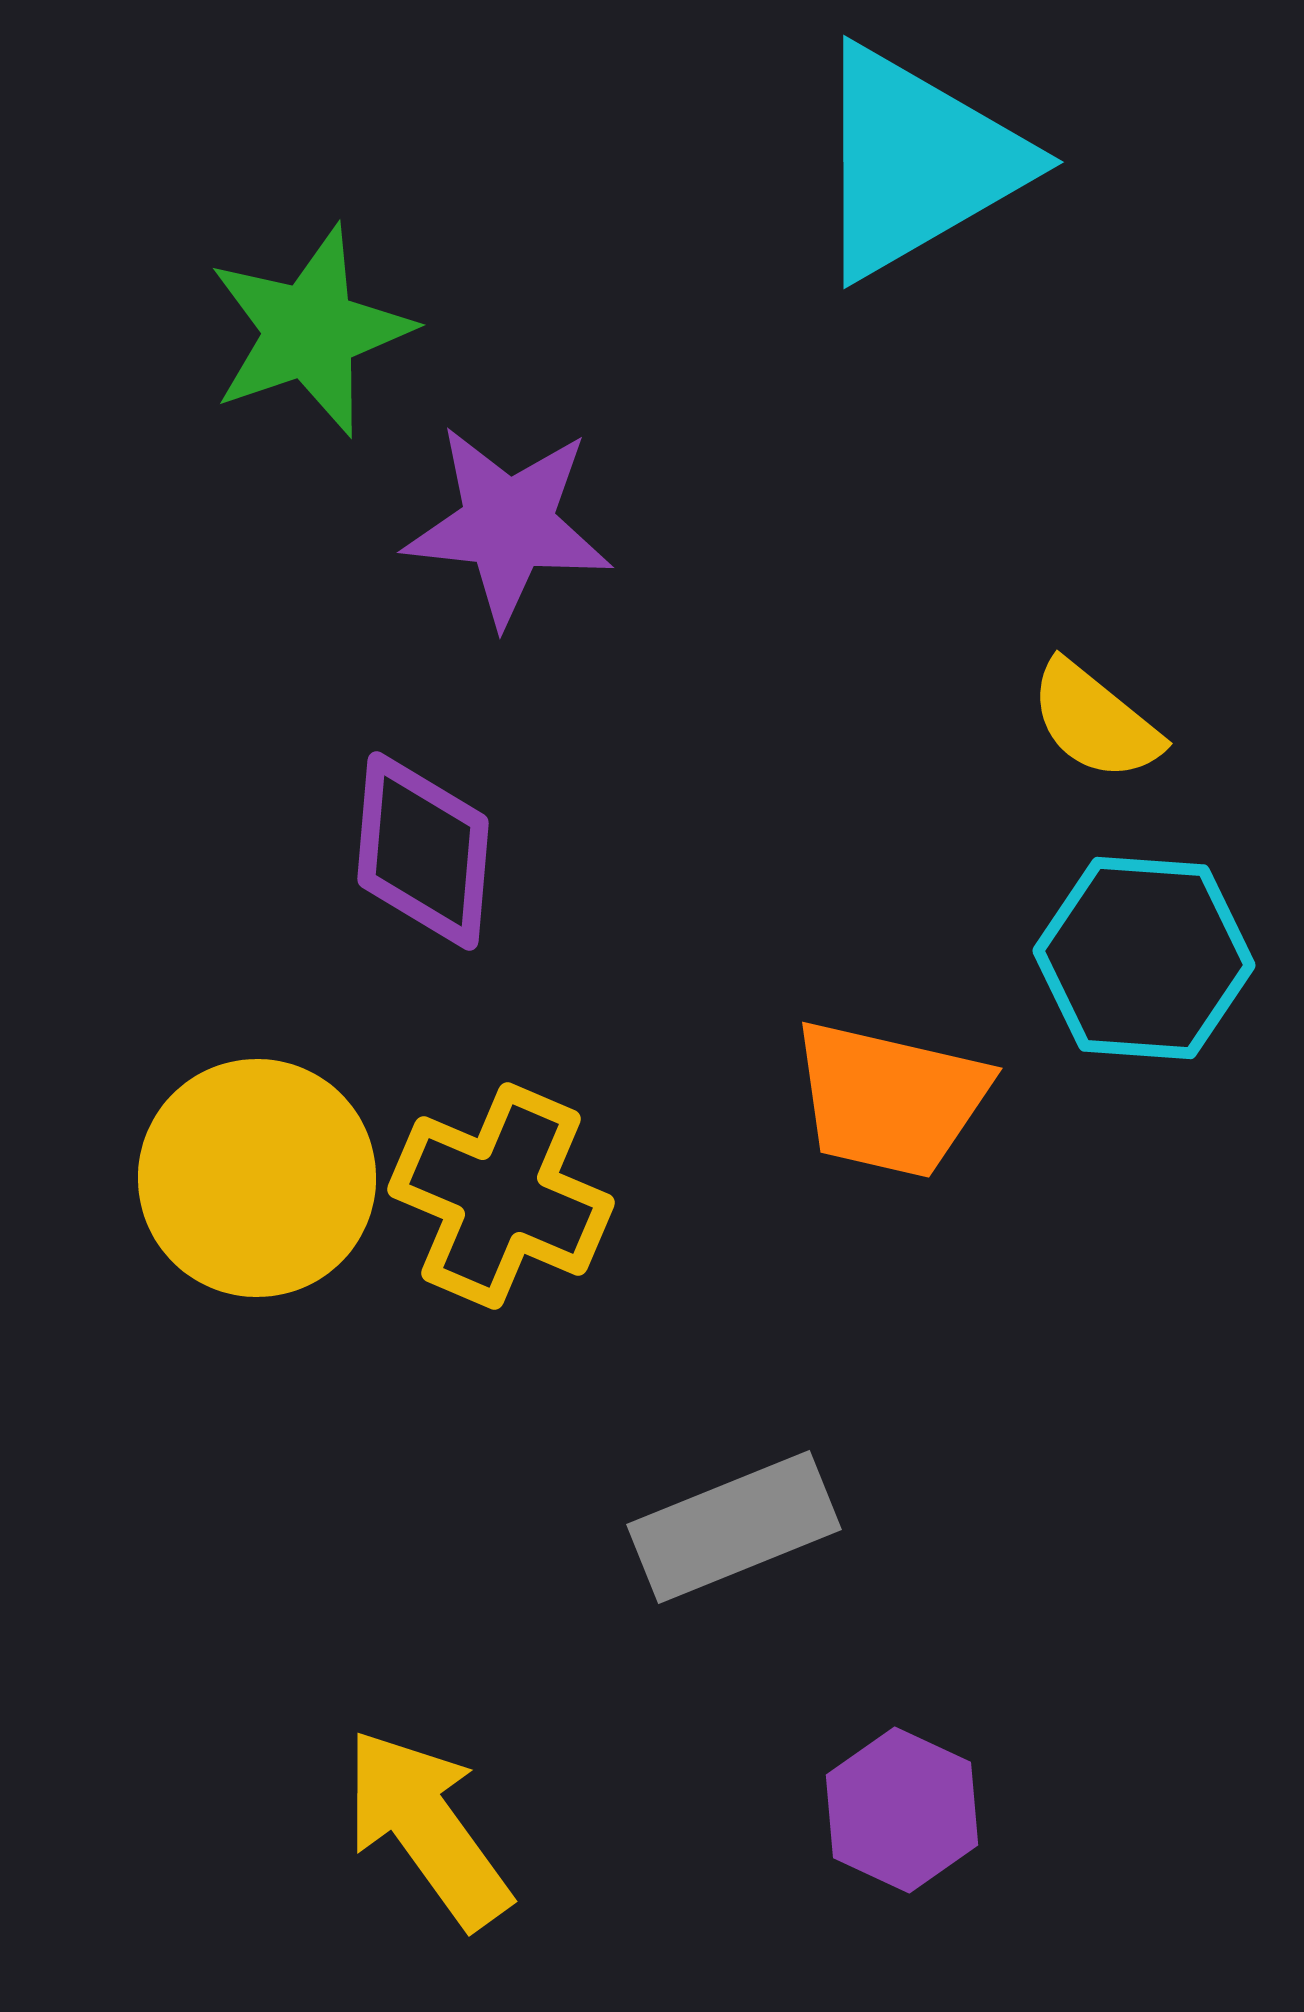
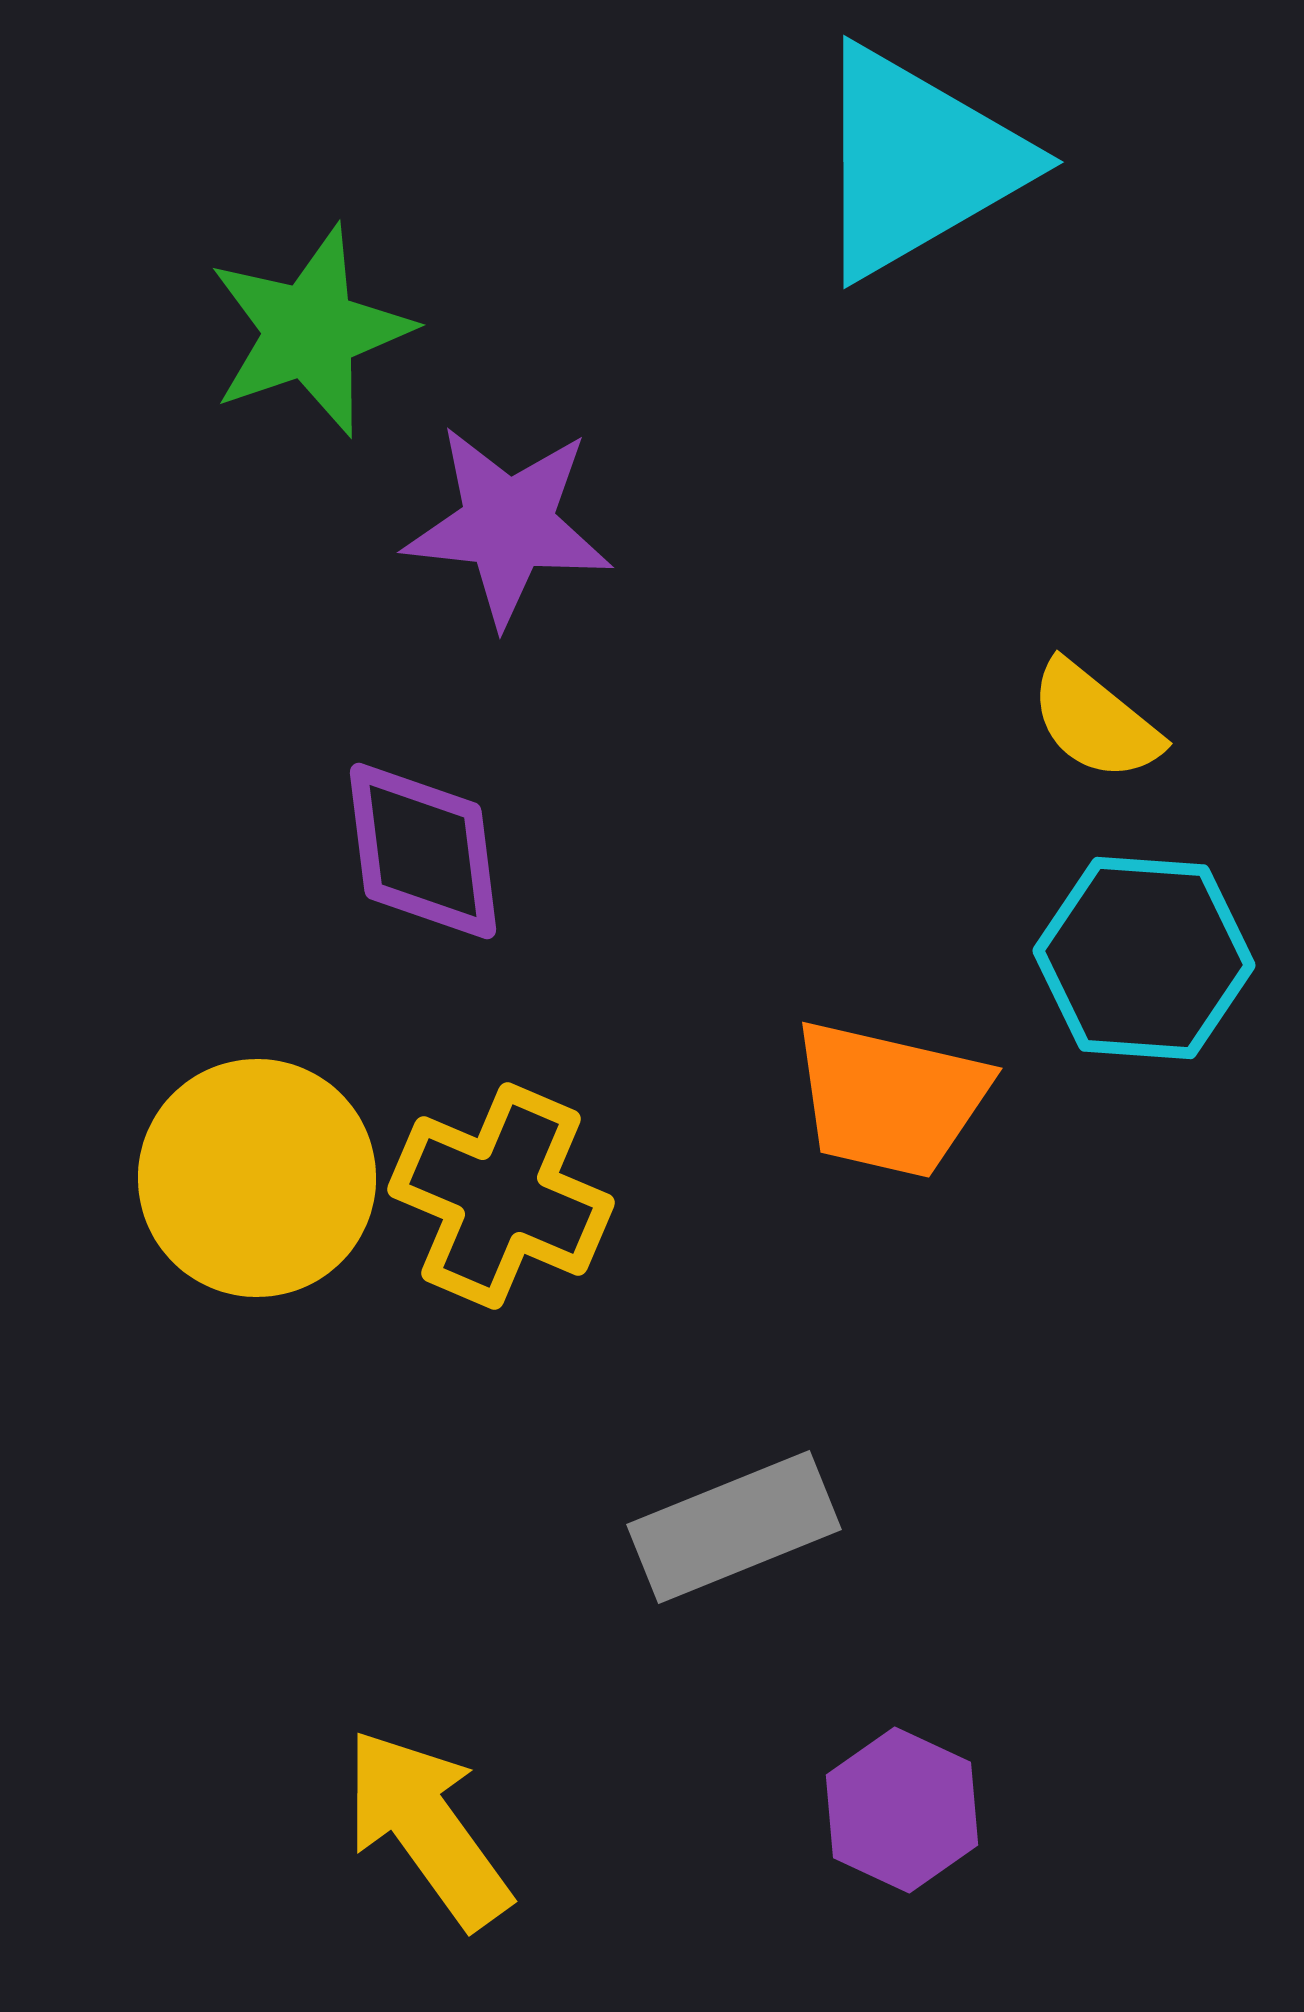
purple diamond: rotated 12 degrees counterclockwise
